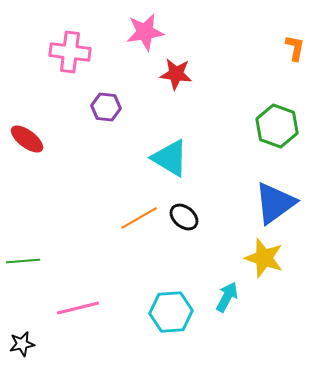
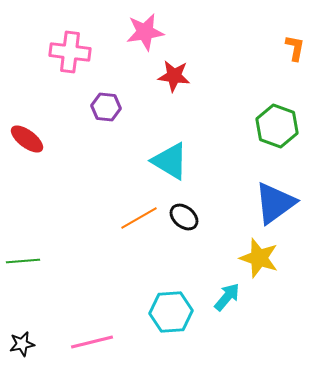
red star: moved 2 px left, 2 px down
cyan triangle: moved 3 px down
yellow star: moved 5 px left
cyan arrow: rotated 12 degrees clockwise
pink line: moved 14 px right, 34 px down
